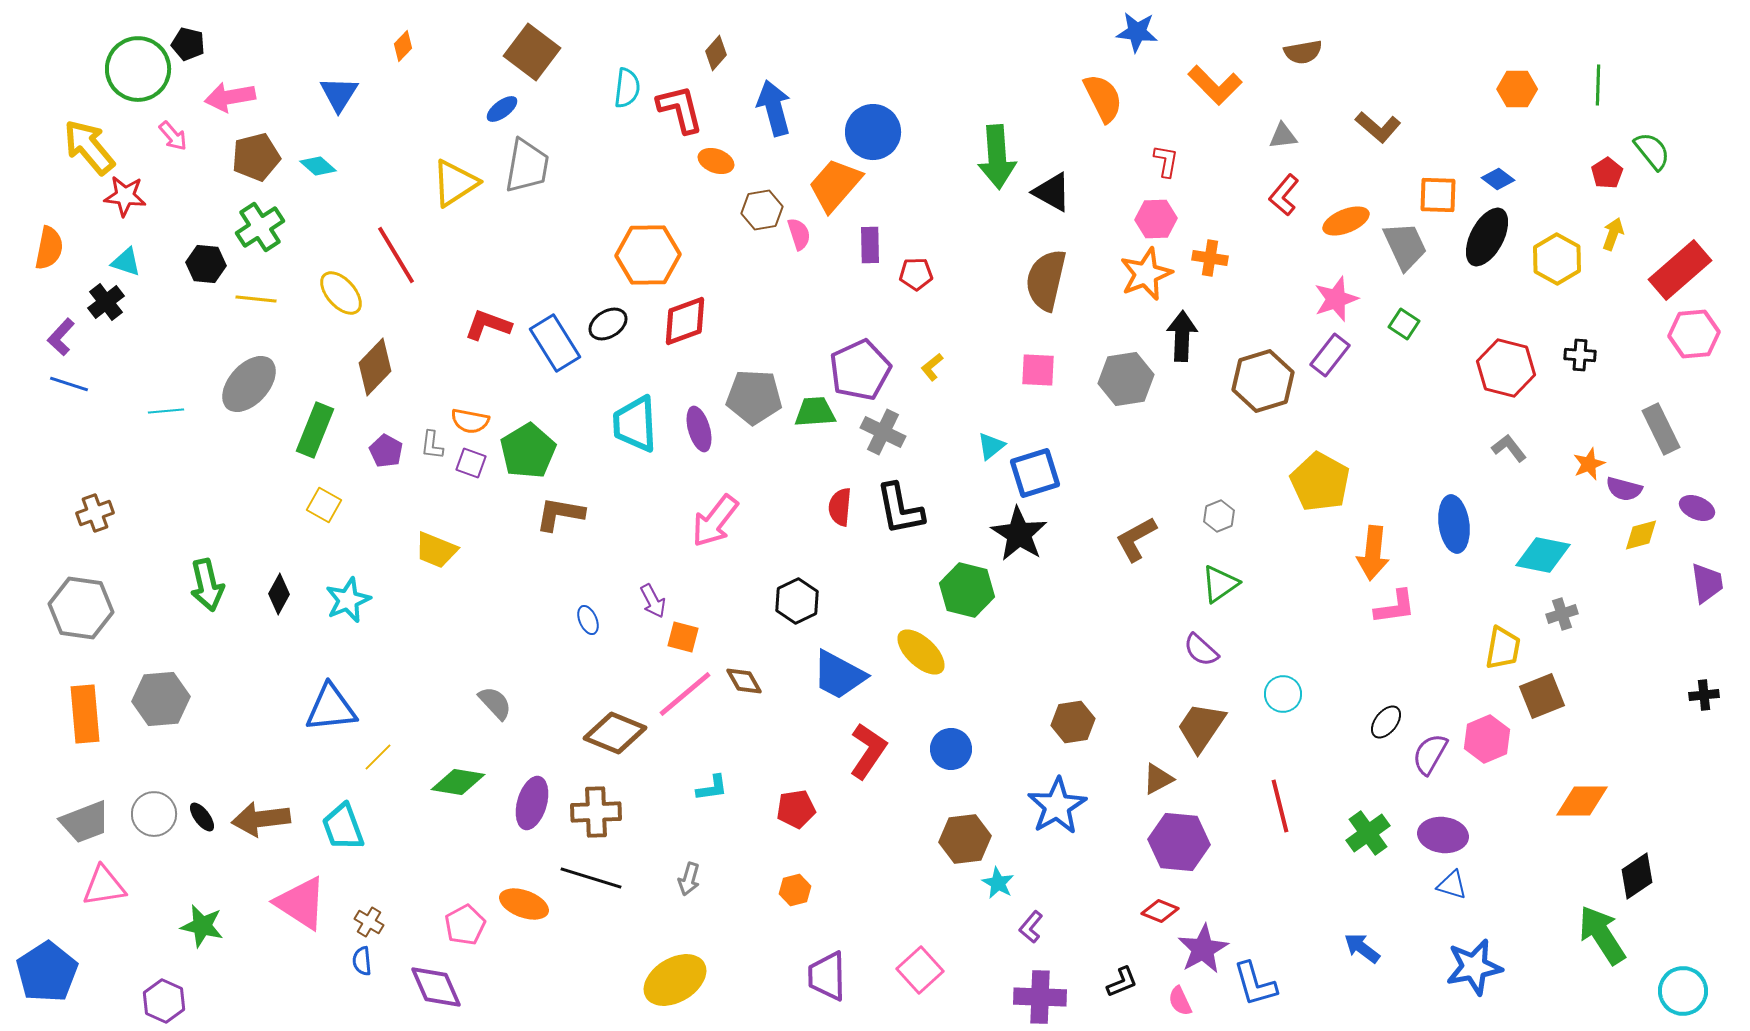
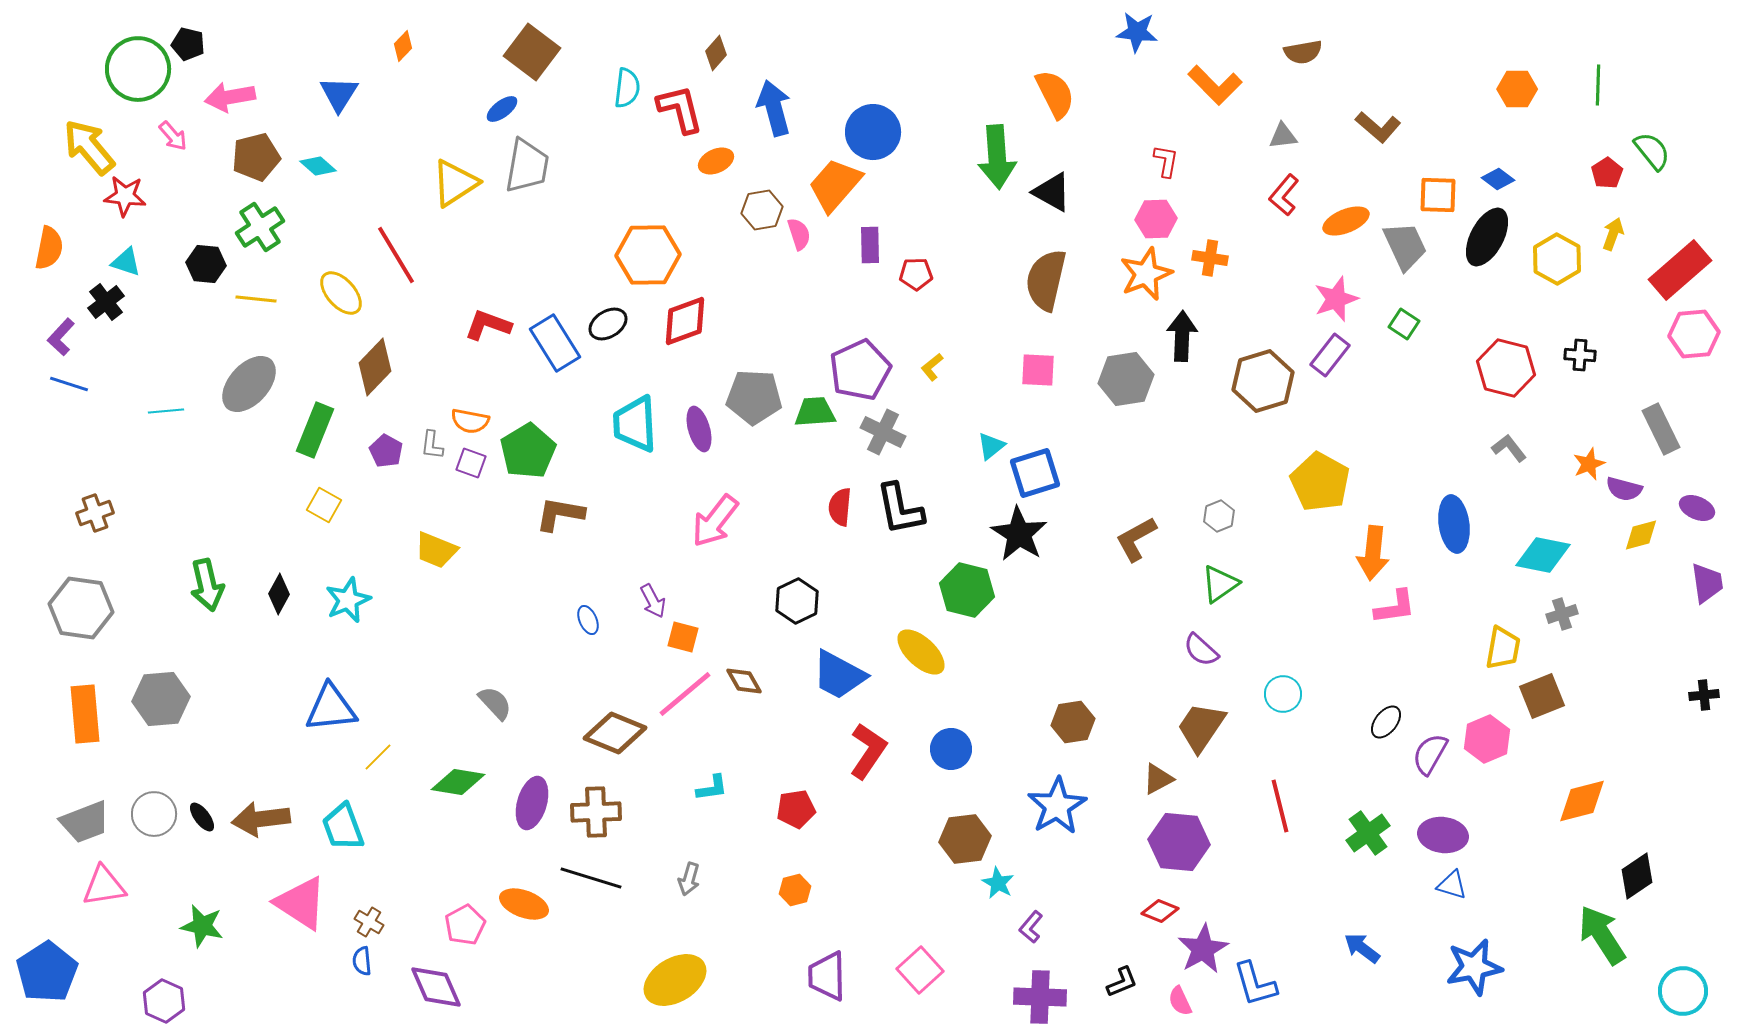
orange semicircle at (1103, 98): moved 48 px left, 4 px up
orange ellipse at (716, 161): rotated 44 degrees counterclockwise
orange diamond at (1582, 801): rotated 14 degrees counterclockwise
